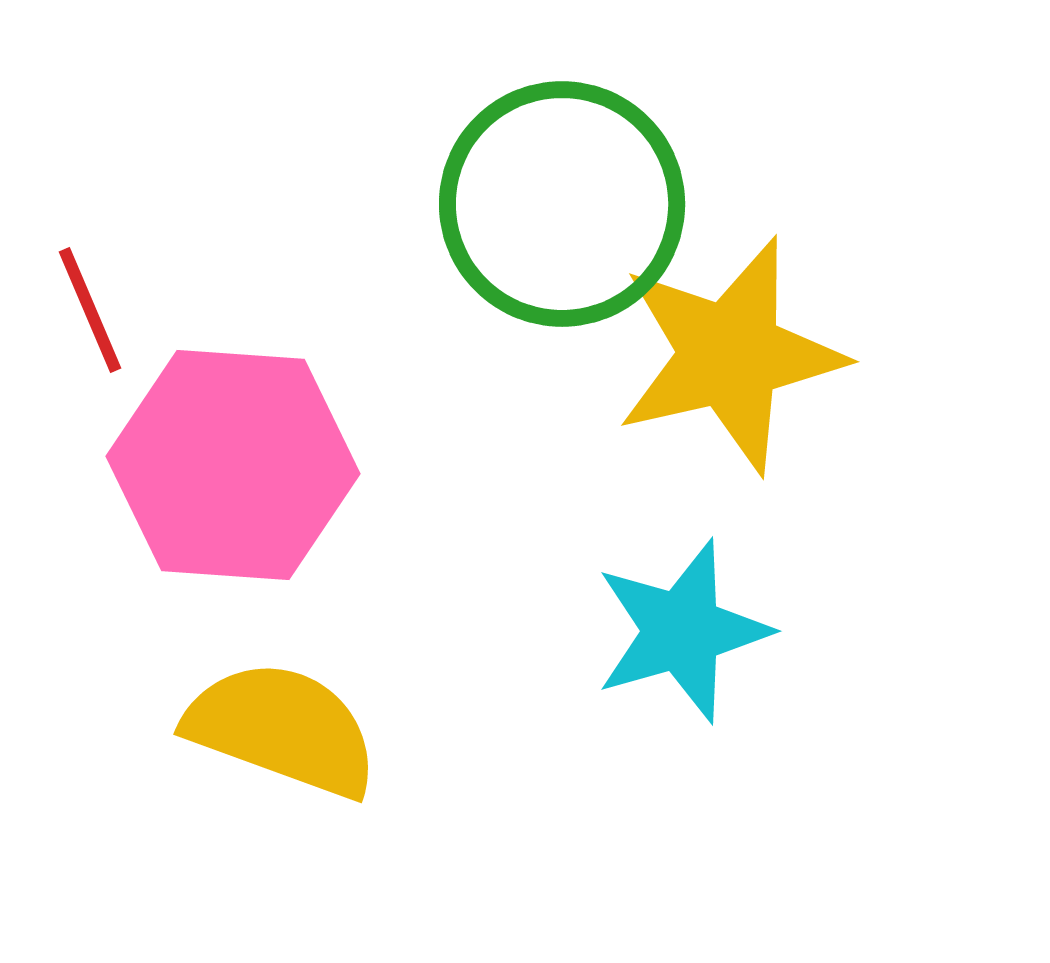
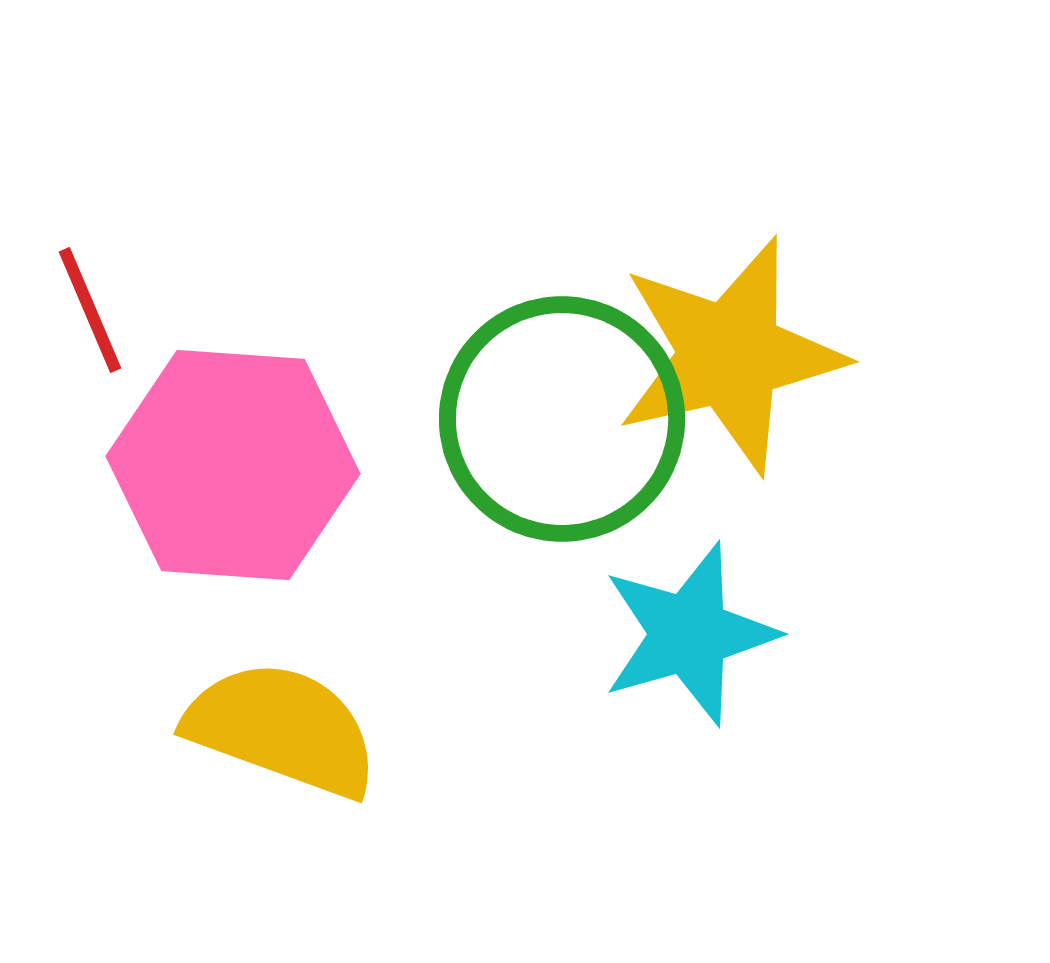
green circle: moved 215 px down
cyan star: moved 7 px right, 3 px down
